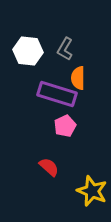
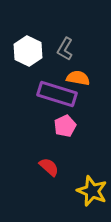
white hexagon: rotated 20 degrees clockwise
orange semicircle: rotated 100 degrees clockwise
